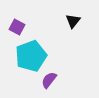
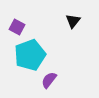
cyan pentagon: moved 1 px left, 1 px up
